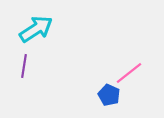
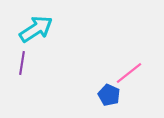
purple line: moved 2 px left, 3 px up
